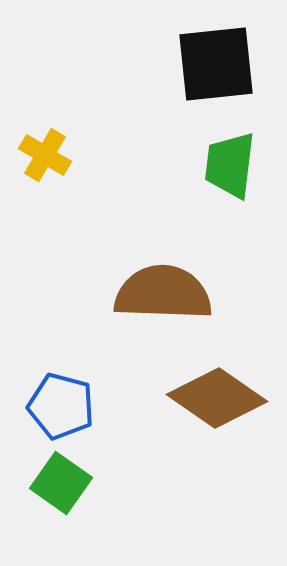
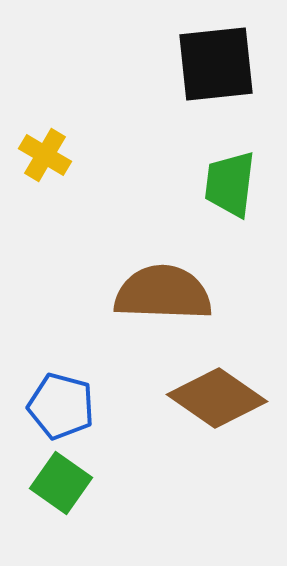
green trapezoid: moved 19 px down
